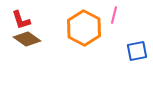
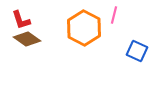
blue square: rotated 35 degrees clockwise
